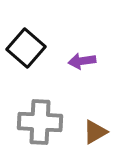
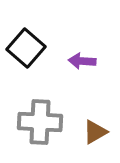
purple arrow: rotated 12 degrees clockwise
